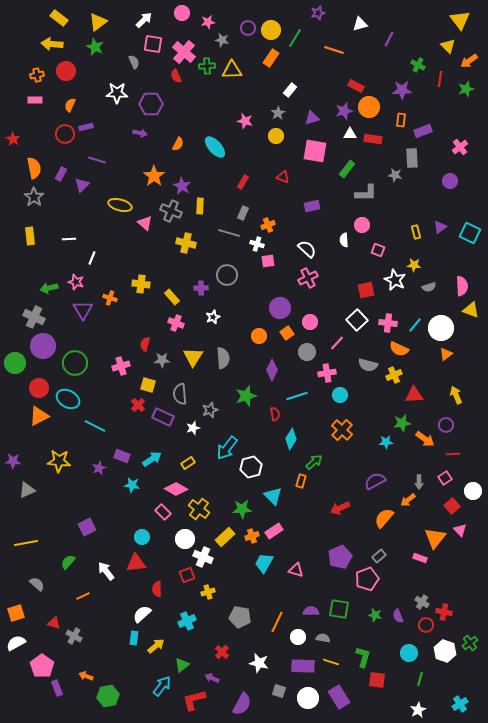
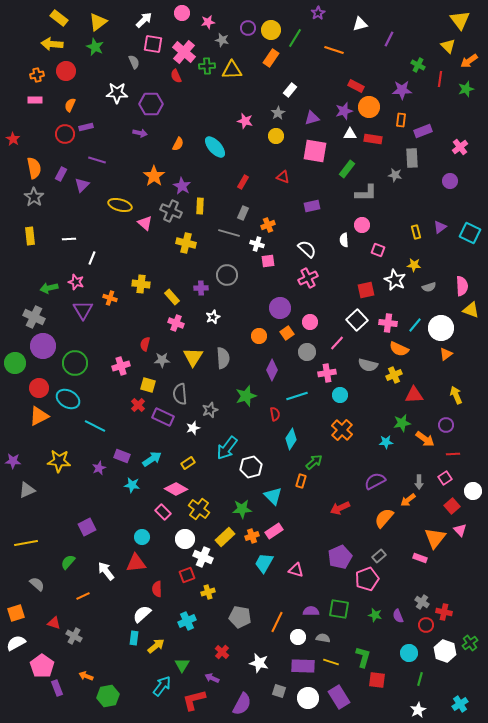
purple star at (318, 13): rotated 16 degrees counterclockwise
green triangle at (182, 665): rotated 21 degrees counterclockwise
